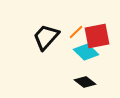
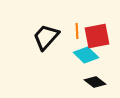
orange line: moved 1 px right, 1 px up; rotated 49 degrees counterclockwise
cyan diamond: moved 3 px down
black diamond: moved 10 px right
